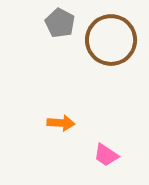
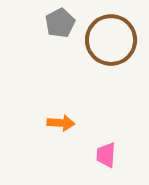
gray pentagon: rotated 16 degrees clockwise
pink trapezoid: rotated 60 degrees clockwise
